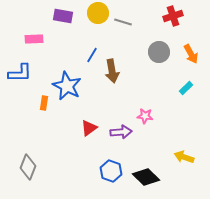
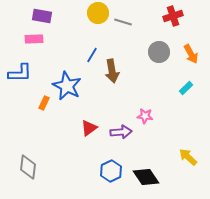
purple rectangle: moved 21 px left
orange rectangle: rotated 16 degrees clockwise
yellow arrow: moved 4 px right; rotated 24 degrees clockwise
gray diamond: rotated 15 degrees counterclockwise
blue hexagon: rotated 15 degrees clockwise
black diamond: rotated 12 degrees clockwise
